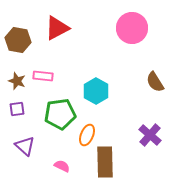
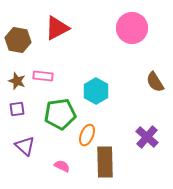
purple cross: moved 3 px left, 2 px down
